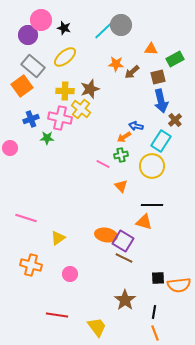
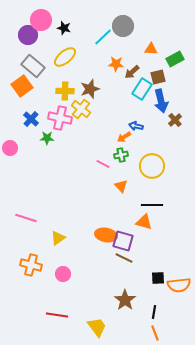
gray circle at (121, 25): moved 2 px right, 1 px down
cyan line at (103, 31): moved 6 px down
blue cross at (31, 119): rotated 28 degrees counterclockwise
cyan rectangle at (161, 141): moved 19 px left, 52 px up
purple square at (123, 241): rotated 15 degrees counterclockwise
pink circle at (70, 274): moved 7 px left
